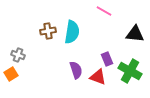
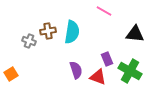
gray cross: moved 11 px right, 14 px up
